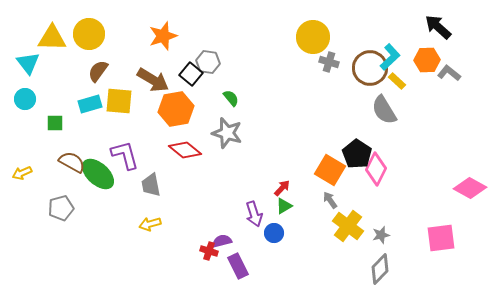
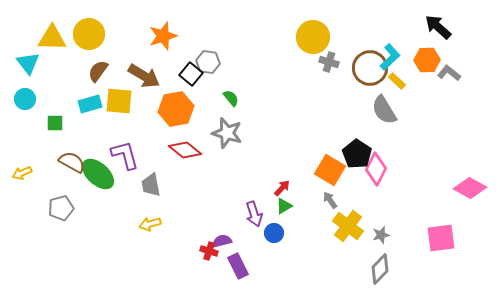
brown arrow at (153, 80): moved 9 px left, 4 px up
